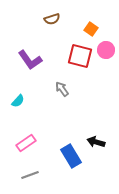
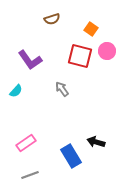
pink circle: moved 1 px right, 1 px down
cyan semicircle: moved 2 px left, 10 px up
